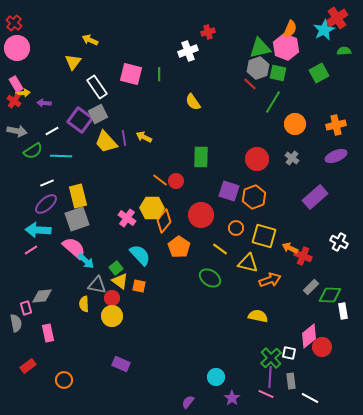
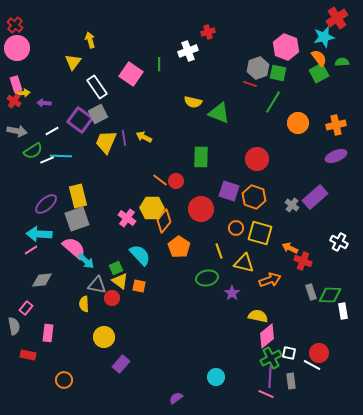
red cross at (14, 23): moved 1 px right, 2 px down
orange semicircle at (290, 29): moved 29 px right, 29 px down; rotated 60 degrees counterclockwise
cyan star at (324, 30): moved 7 px down; rotated 15 degrees clockwise
yellow arrow at (90, 40): rotated 49 degrees clockwise
green triangle at (260, 48): moved 41 px left, 65 px down; rotated 35 degrees clockwise
green semicircle at (344, 51): moved 2 px left, 11 px down
pink square at (131, 74): rotated 20 degrees clockwise
green line at (159, 74): moved 10 px up
pink rectangle at (16, 84): rotated 14 degrees clockwise
red line at (250, 84): rotated 24 degrees counterclockwise
yellow semicircle at (193, 102): rotated 42 degrees counterclockwise
orange circle at (295, 124): moved 3 px right, 1 px up
yellow trapezoid at (106, 142): rotated 65 degrees clockwise
gray cross at (292, 158): moved 47 px down
white line at (47, 183): moved 23 px up
orange hexagon at (254, 197): rotated 20 degrees counterclockwise
red circle at (201, 215): moved 6 px up
cyan arrow at (38, 230): moved 1 px right, 4 px down
yellow square at (264, 236): moved 4 px left, 3 px up
yellow line at (220, 249): moved 1 px left, 2 px down; rotated 35 degrees clockwise
red cross at (303, 256): moved 5 px down
yellow triangle at (248, 263): moved 4 px left
green square at (116, 268): rotated 16 degrees clockwise
green ellipse at (210, 278): moved 3 px left; rotated 45 degrees counterclockwise
gray rectangle at (311, 287): moved 5 px down; rotated 63 degrees counterclockwise
gray diamond at (42, 296): moved 16 px up
pink rectangle at (26, 308): rotated 56 degrees clockwise
yellow circle at (112, 316): moved 8 px left, 21 px down
gray semicircle at (16, 323): moved 2 px left, 3 px down
pink rectangle at (48, 333): rotated 18 degrees clockwise
pink diamond at (309, 336): moved 42 px left
red circle at (322, 347): moved 3 px left, 6 px down
green cross at (271, 358): rotated 15 degrees clockwise
purple rectangle at (121, 364): rotated 72 degrees counterclockwise
red rectangle at (28, 366): moved 11 px up; rotated 49 degrees clockwise
purple star at (232, 398): moved 105 px up
white line at (310, 398): moved 2 px right, 33 px up
purple semicircle at (188, 402): moved 12 px left, 4 px up; rotated 16 degrees clockwise
